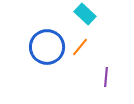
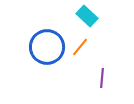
cyan rectangle: moved 2 px right, 2 px down
purple line: moved 4 px left, 1 px down
